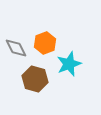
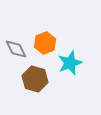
gray diamond: moved 1 px down
cyan star: moved 1 px right, 1 px up
